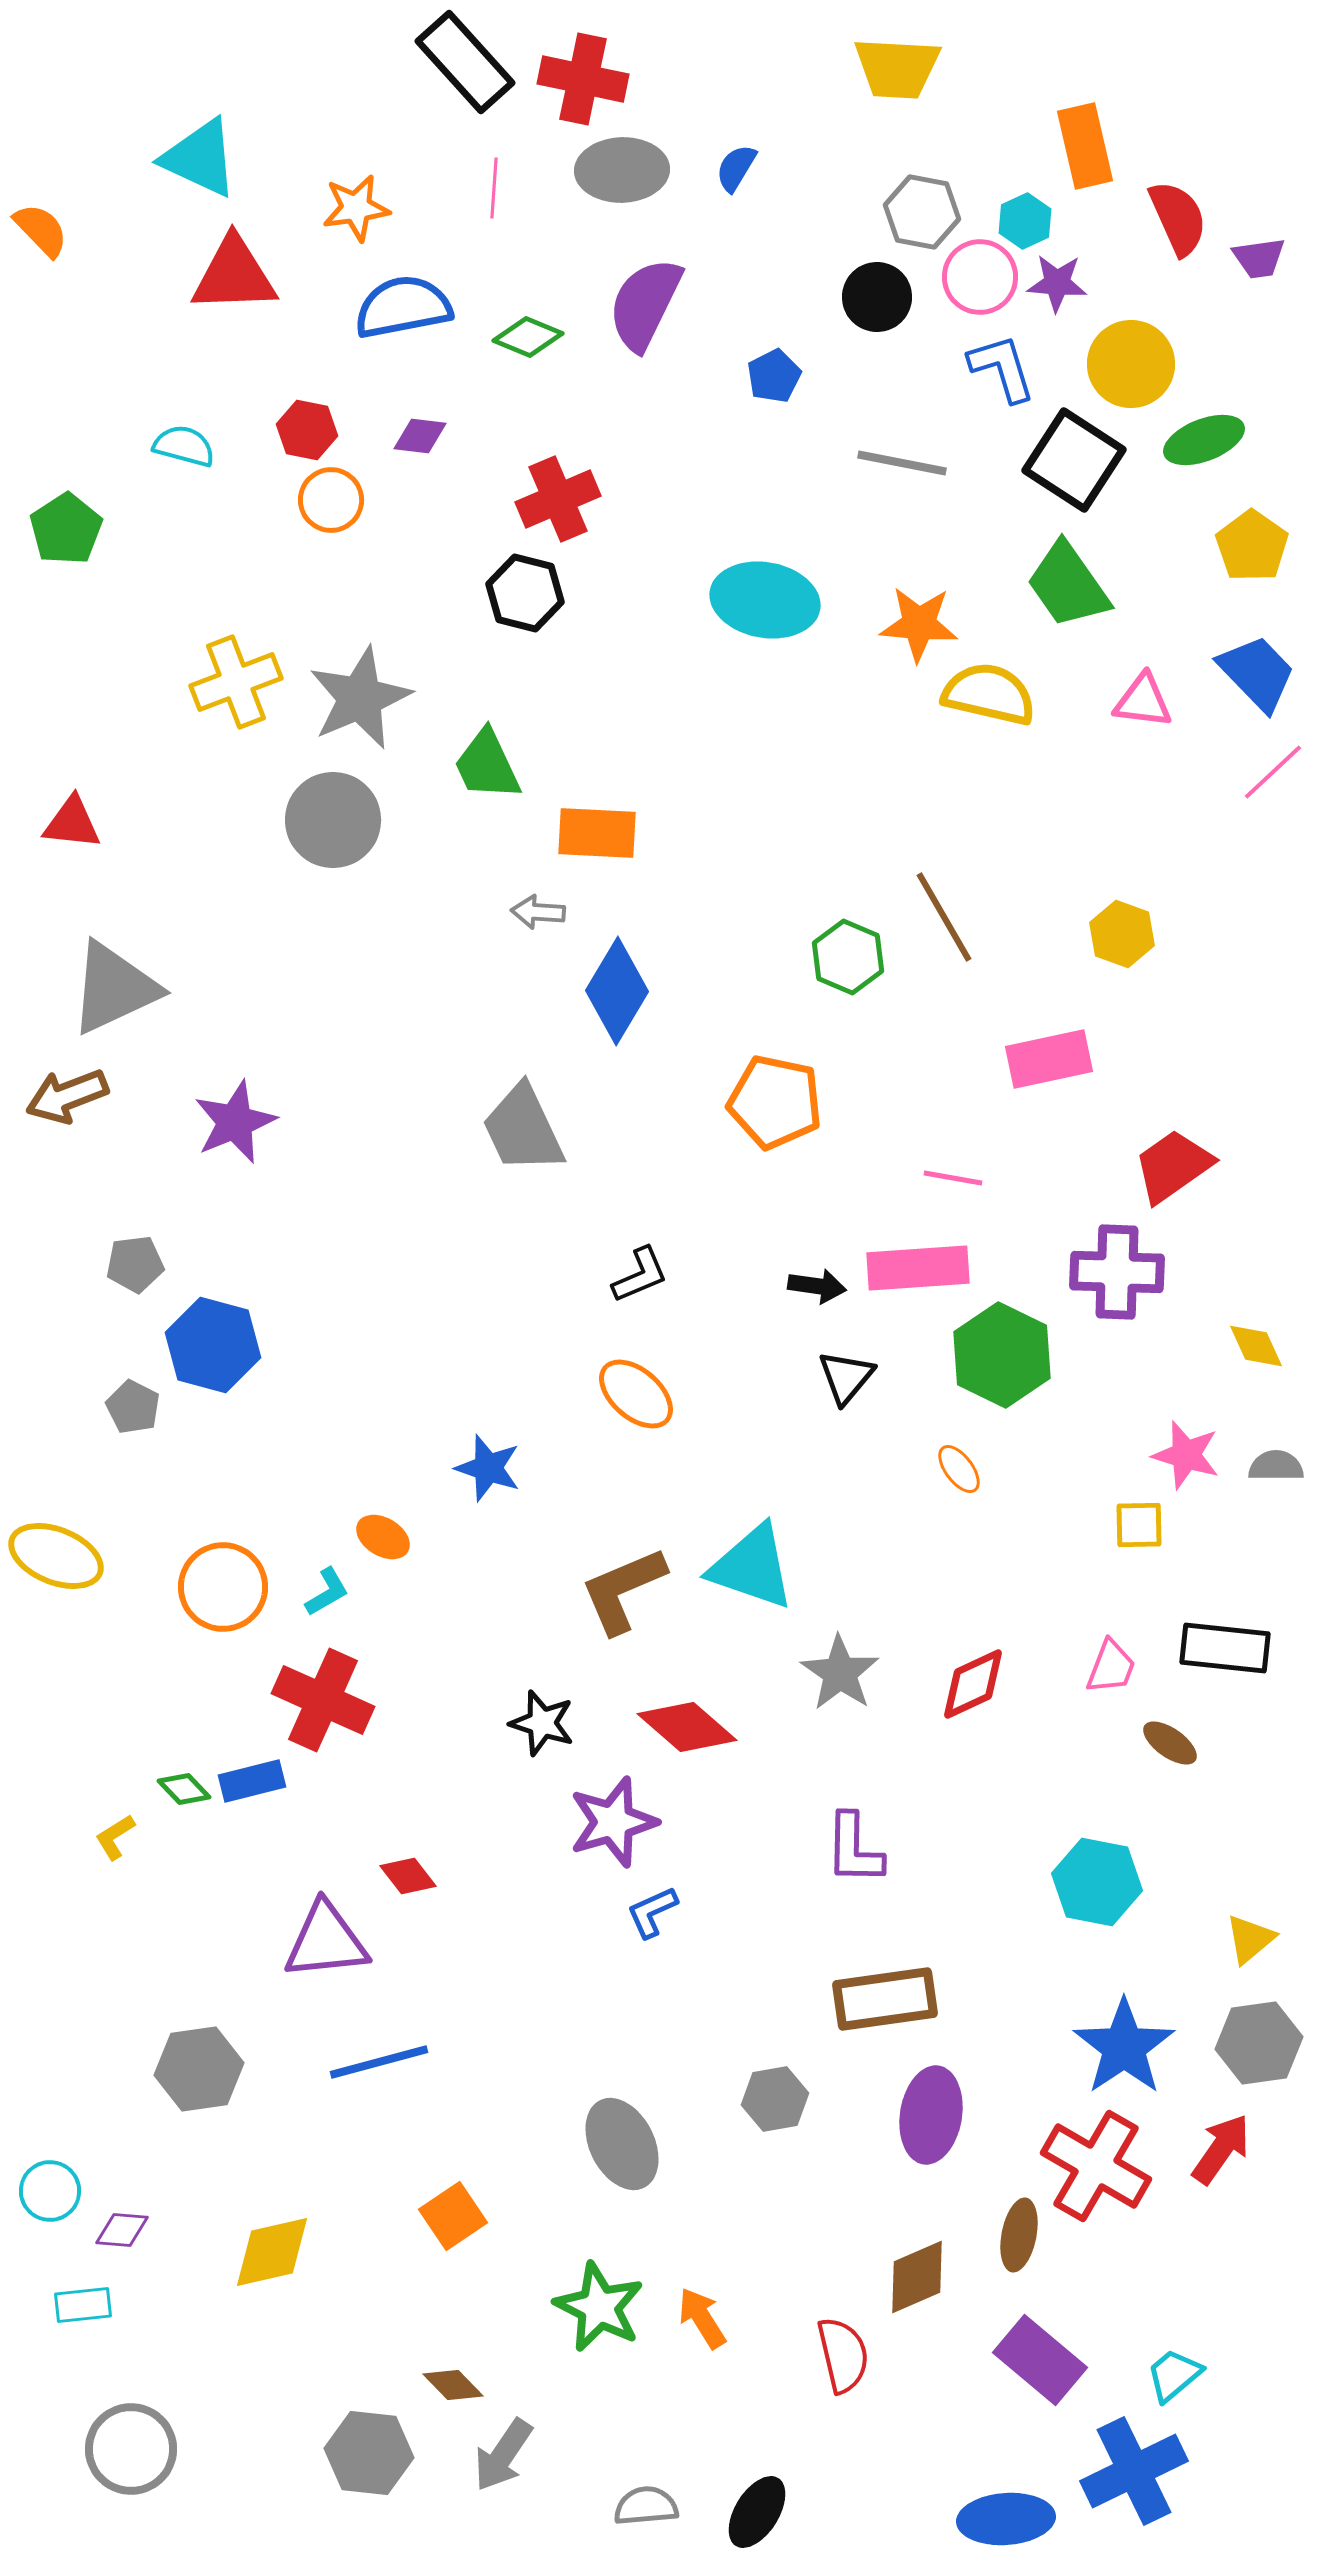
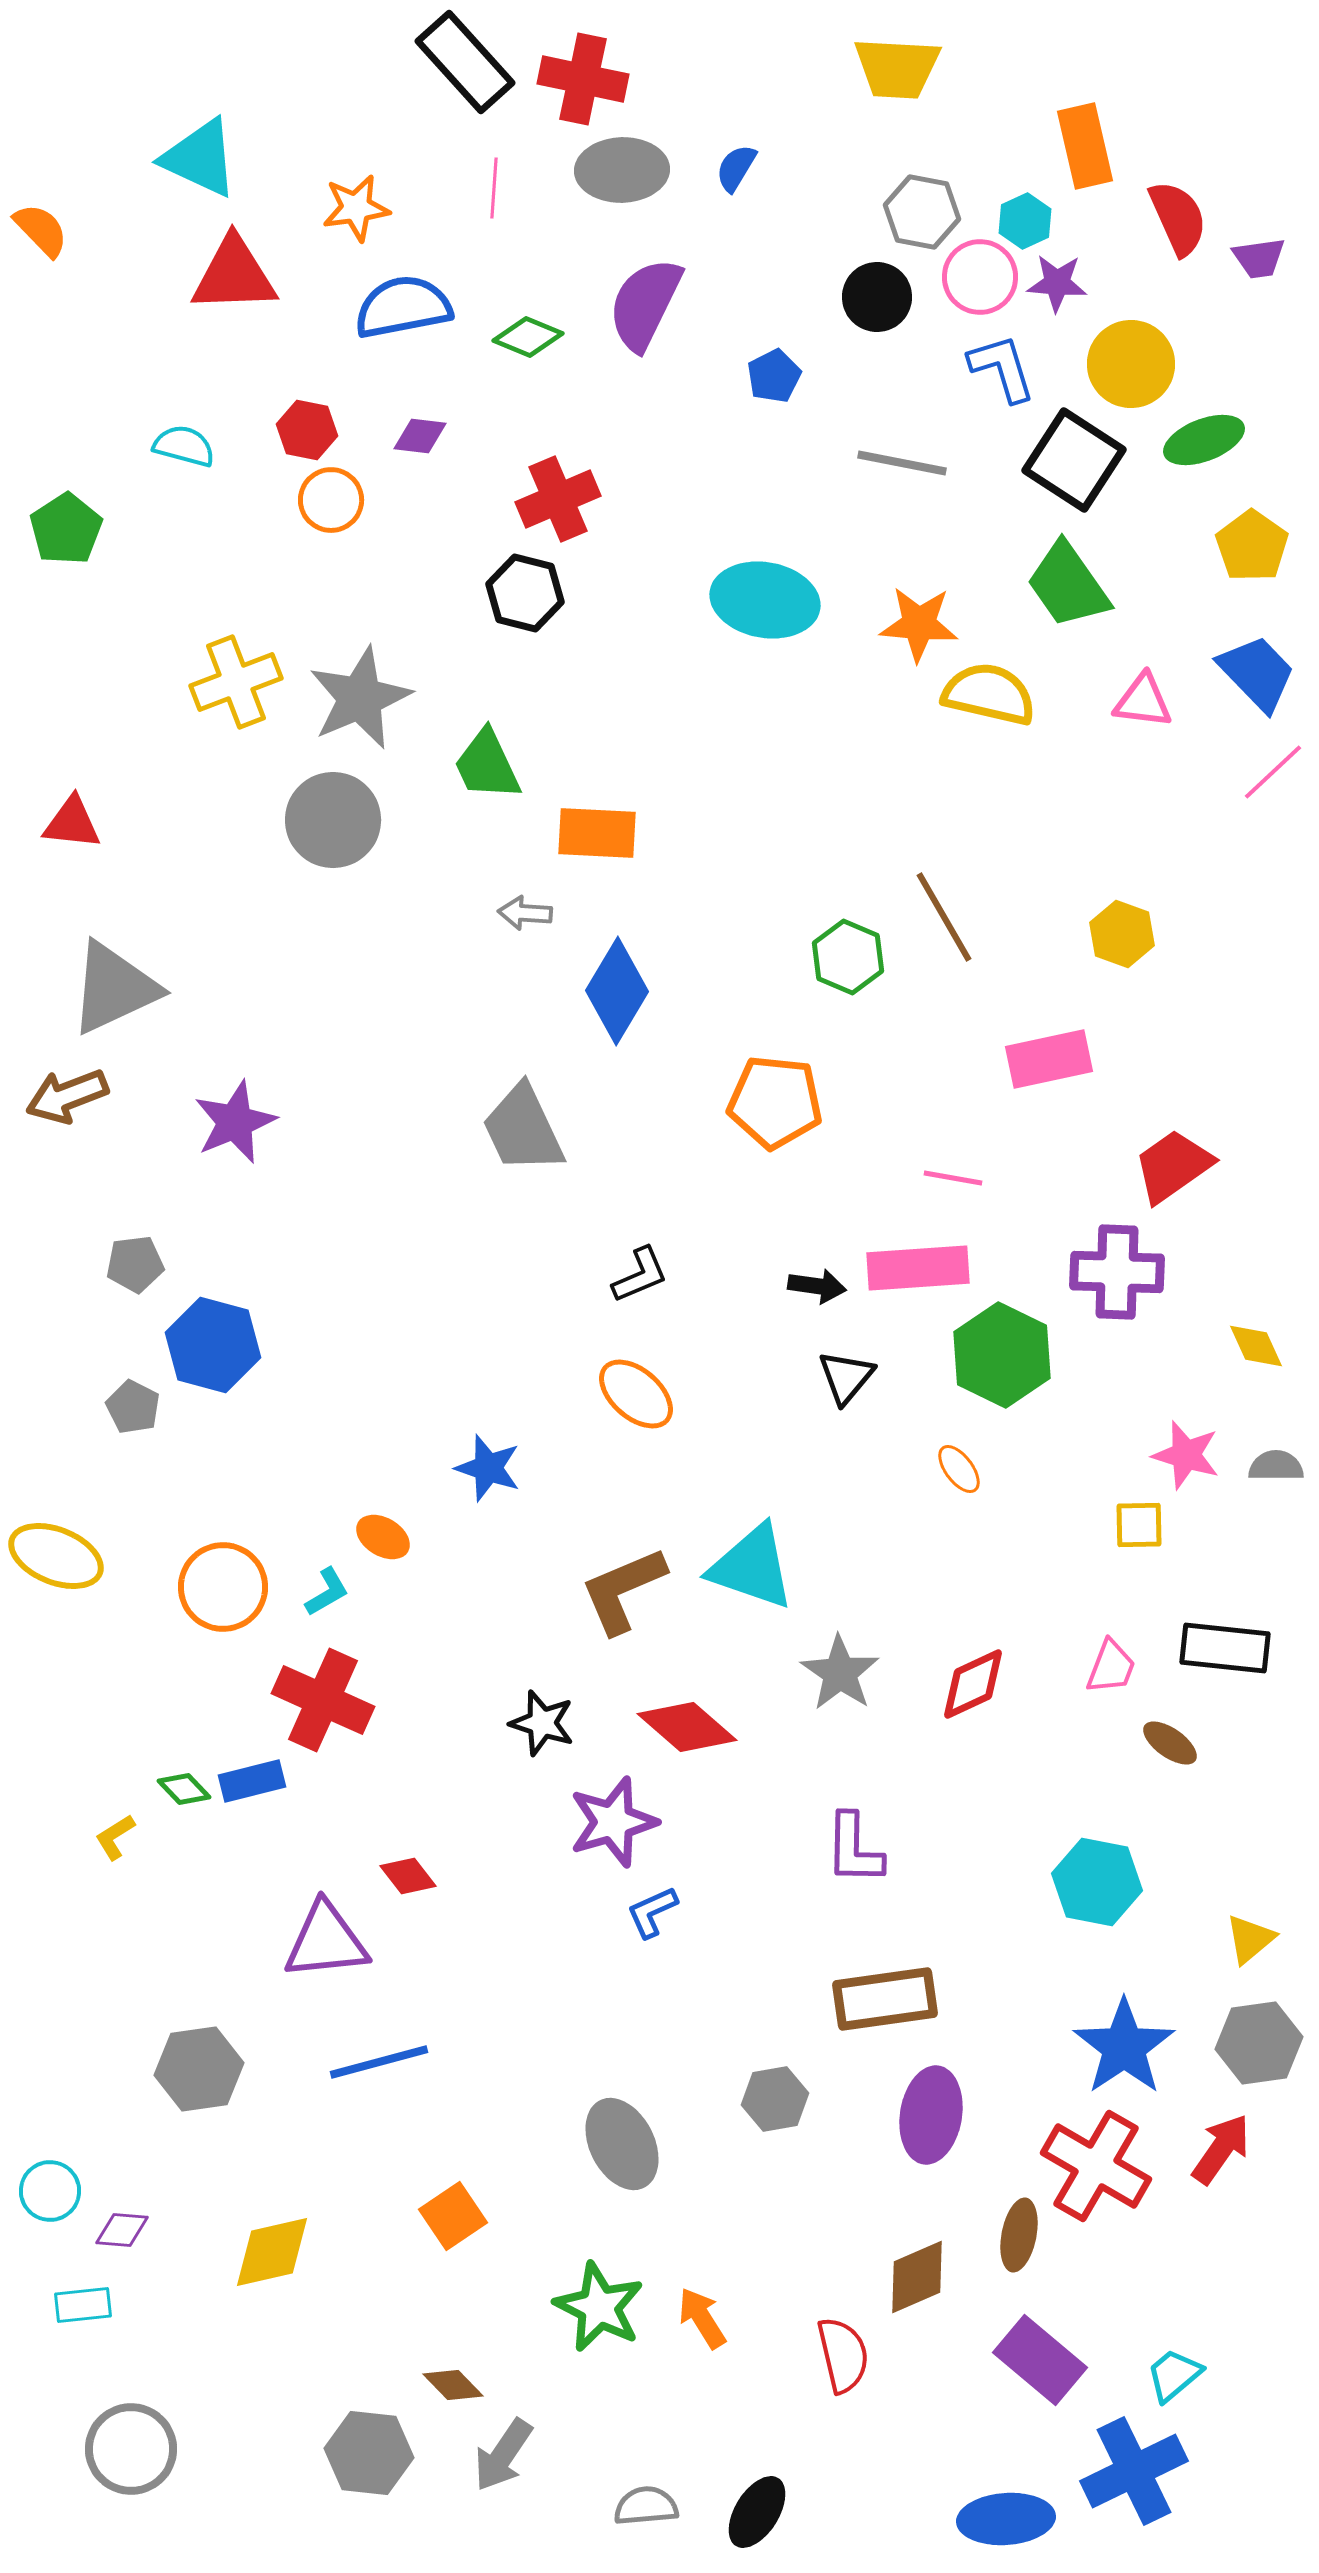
gray arrow at (538, 912): moved 13 px left, 1 px down
orange pentagon at (775, 1102): rotated 6 degrees counterclockwise
